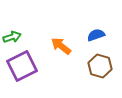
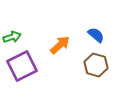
blue semicircle: rotated 60 degrees clockwise
orange arrow: moved 1 px left, 1 px up; rotated 100 degrees clockwise
brown hexagon: moved 4 px left, 1 px up
